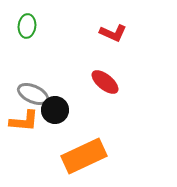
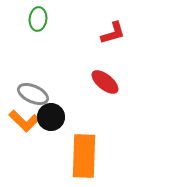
green ellipse: moved 11 px right, 7 px up
red L-shape: rotated 40 degrees counterclockwise
black circle: moved 4 px left, 7 px down
orange L-shape: rotated 40 degrees clockwise
orange rectangle: rotated 63 degrees counterclockwise
